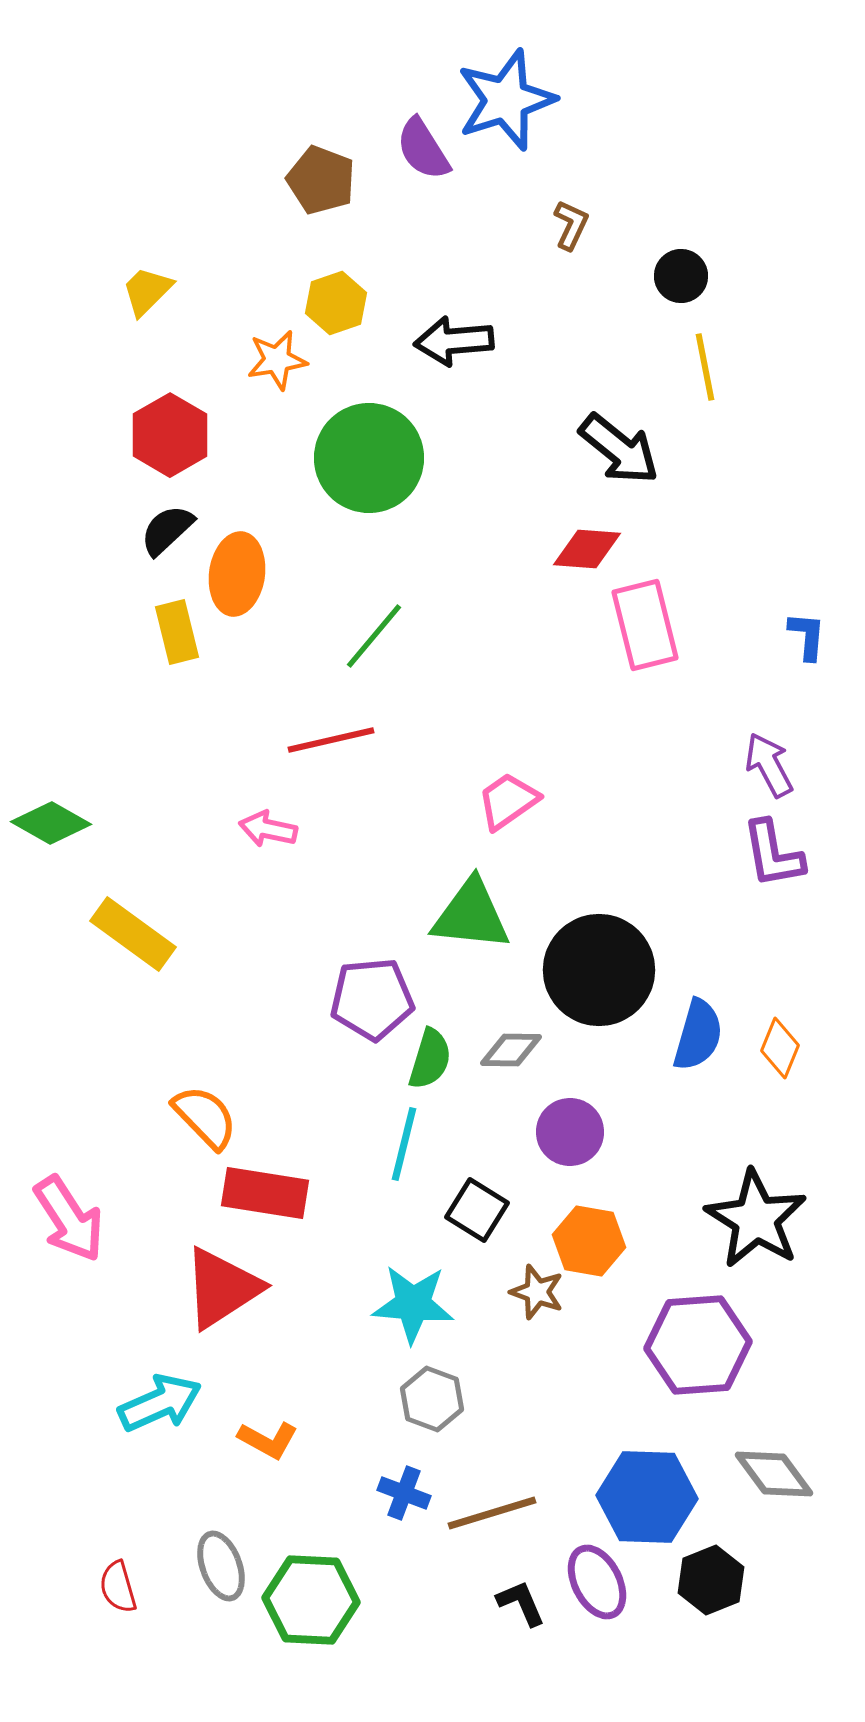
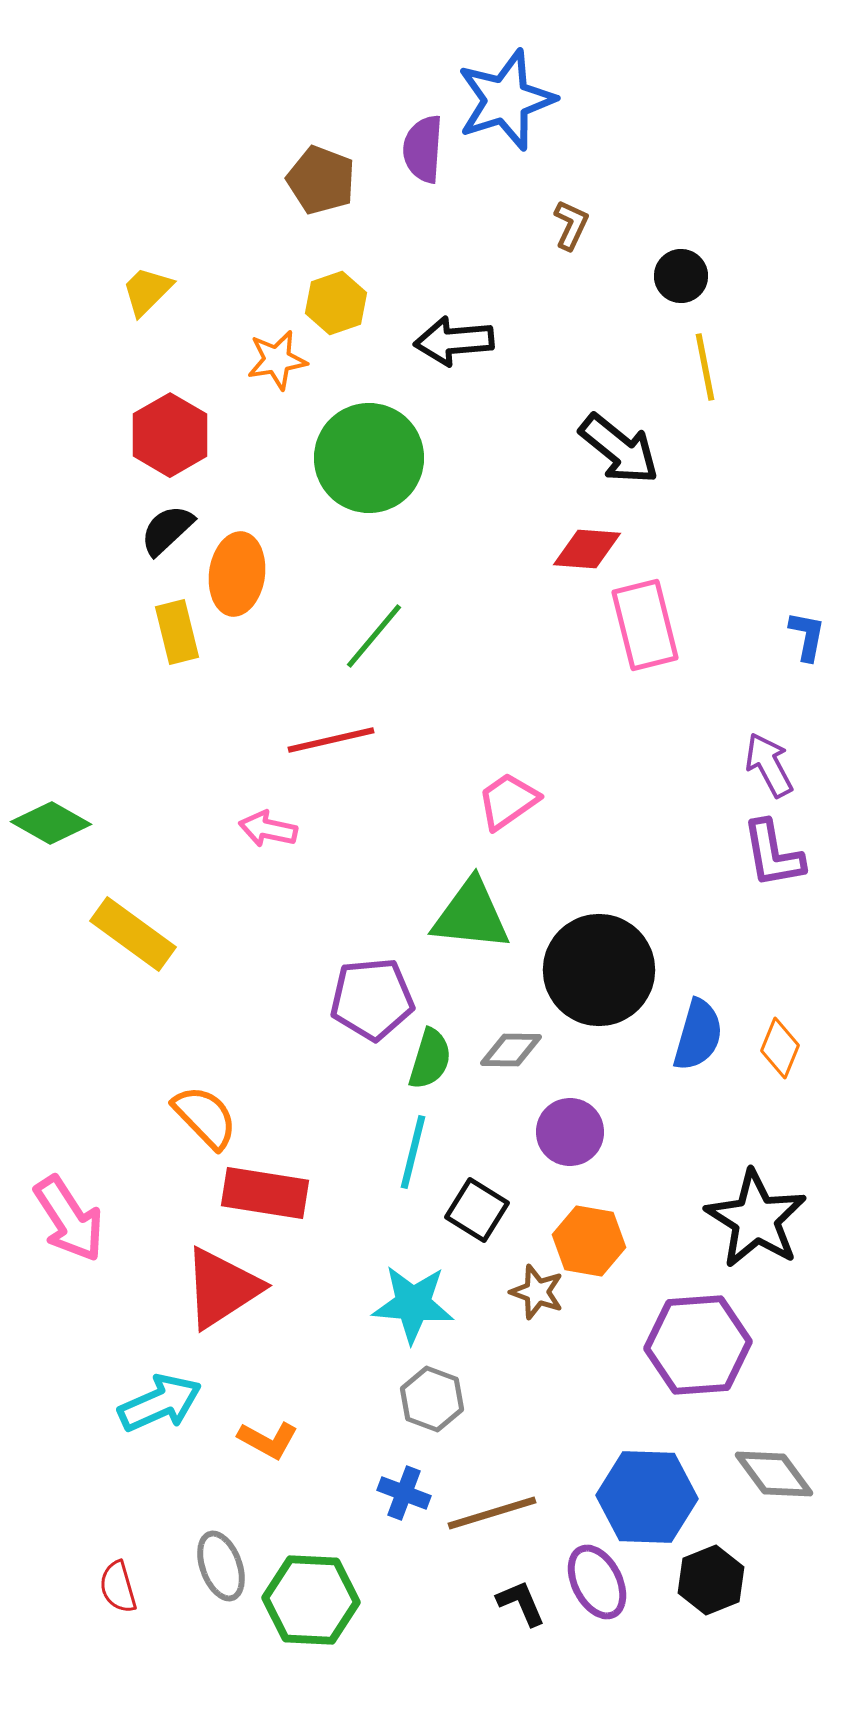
purple semicircle at (423, 149): rotated 36 degrees clockwise
blue L-shape at (807, 636): rotated 6 degrees clockwise
cyan line at (404, 1144): moved 9 px right, 8 px down
